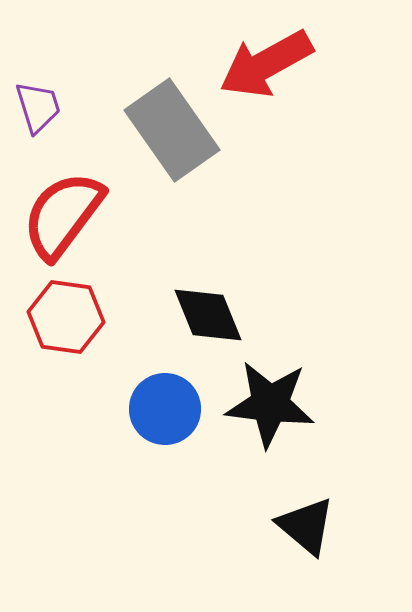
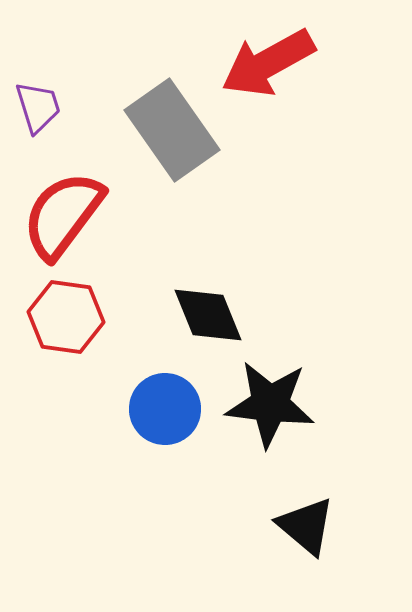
red arrow: moved 2 px right, 1 px up
